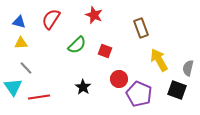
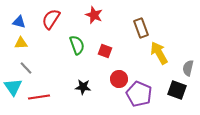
green semicircle: rotated 66 degrees counterclockwise
yellow arrow: moved 7 px up
black star: rotated 28 degrees counterclockwise
